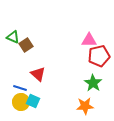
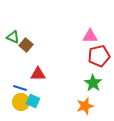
pink triangle: moved 1 px right, 4 px up
brown square: rotated 16 degrees counterclockwise
red triangle: rotated 42 degrees counterclockwise
orange star: rotated 12 degrees counterclockwise
